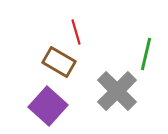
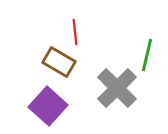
red line: moved 1 px left; rotated 10 degrees clockwise
green line: moved 1 px right, 1 px down
gray cross: moved 3 px up
